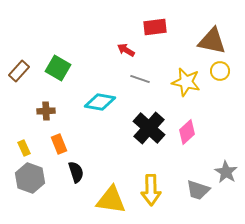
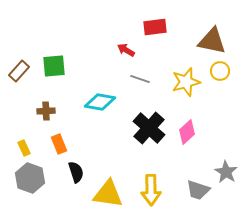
green square: moved 4 px left, 2 px up; rotated 35 degrees counterclockwise
yellow star: rotated 28 degrees counterclockwise
yellow triangle: moved 3 px left, 6 px up
